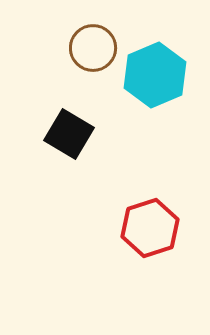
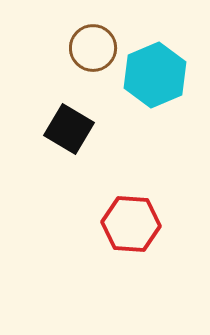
black square: moved 5 px up
red hexagon: moved 19 px left, 4 px up; rotated 22 degrees clockwise
